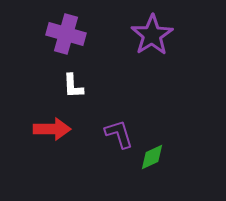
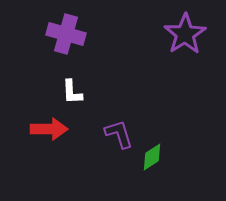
purple star: moved 33 px right, 1 px up
white L-shape: moved 1 px left, 6 px down
red arrow: moved 3 px left
green diamond: rotated 8 degrees counterclockwise
